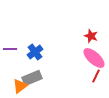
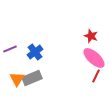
purple line: rotated 24 degrees counterclockwise
orange triangle: moved 3 px left, 7 px up; rotated 21 degrees counterclockwise
